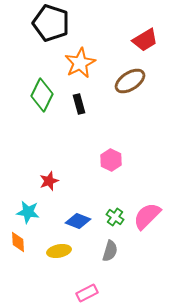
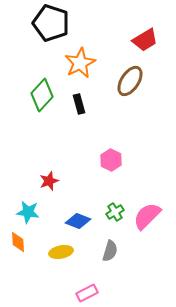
brown ellipse: rotated 24 degrees counterclockwise
green diamond: rotated 16 degrees clockwise
green cross: moved 5 px up; rotated 24 degrees clockwise
yellow ellipse: moved 2 px right, 1 px down
